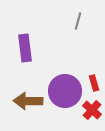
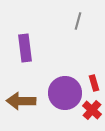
purple circle: moved 2 px down
brown arrow: moved 7 px left
